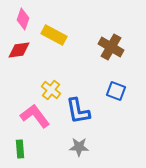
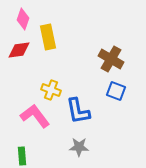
yellow rectangle: moved 6 px left, 2 px down; rotated 50 degrees clockwise
brown cross: moved 12 px down
yellow cross: rotated 18 degrees counterclockwise
green rectangle: moved 2 px right, 7 px down
